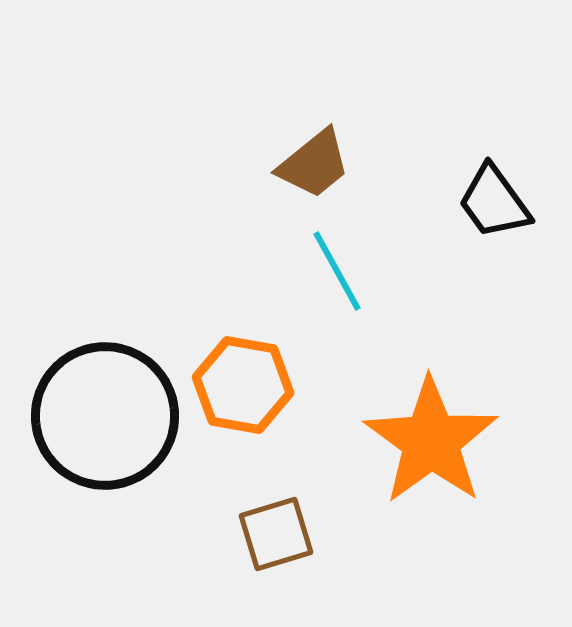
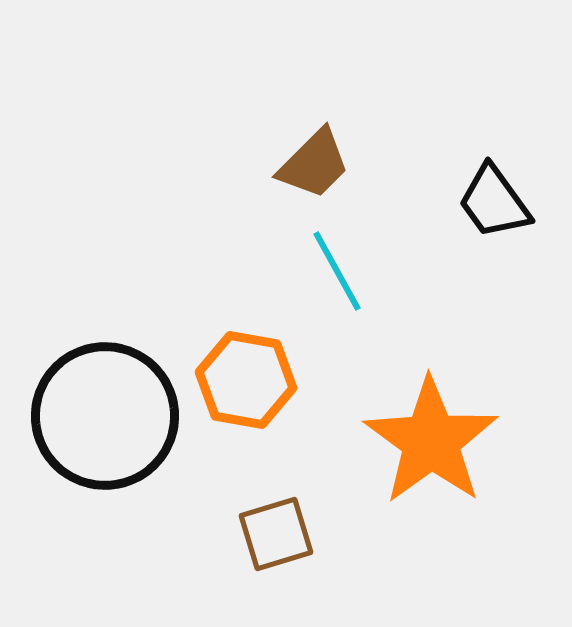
brown trapezoid: rotated 6 degrees counterclockwise
orange hexagon: moved 3 px right, 5 px up
